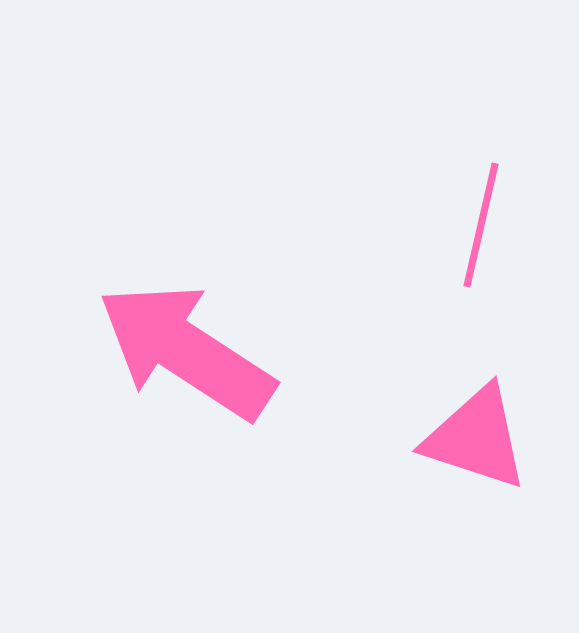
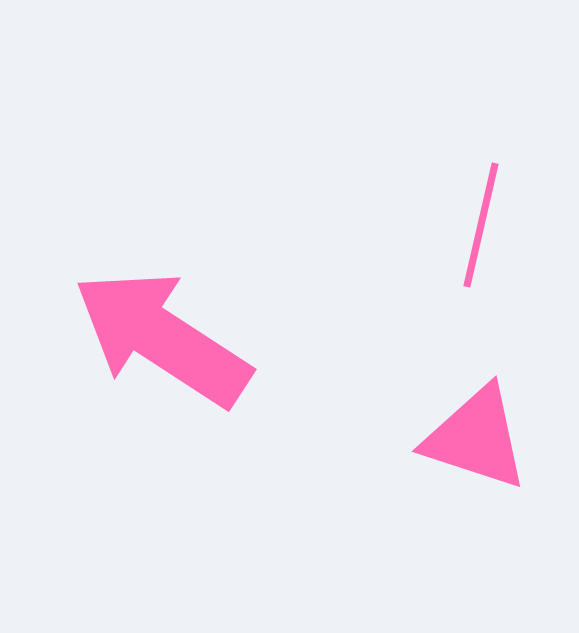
pink arrow: moved 24 px left, 13 px up
